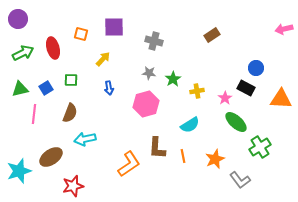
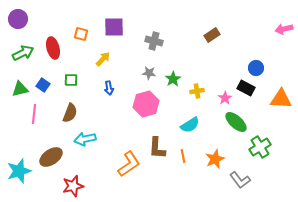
blue square: moved 3 px left, 3 px up; rotated 24 degrees counterclockwise
